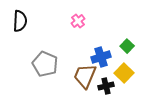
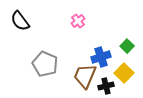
black semicircle: rotated 140 degrees clockwise
